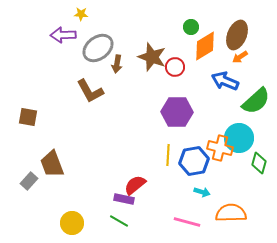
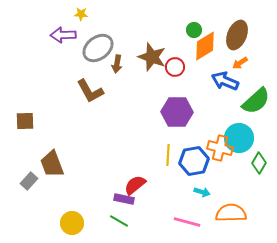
green circle: moved 3 px right, 3 px down
orange arrow: moved 6 px down
brown square: moved 3 px left, 4 px down; rotated 12 degrees counterclockwise
green diamond: rotated 15 degrees clockwise
